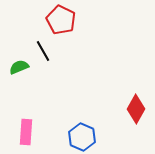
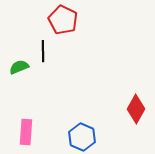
red pentagon: moved 2 px right
black line: rotated 30 degrees clockwise
